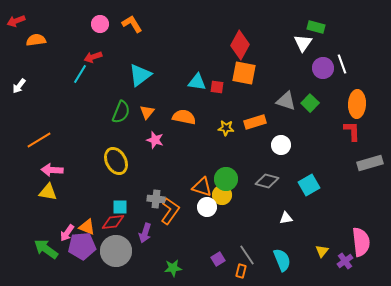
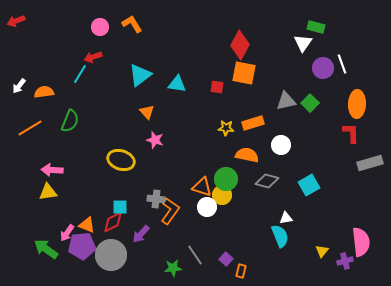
pink circle at (100, 24): moved 3 px down
orange semicircle at (36, 40): moved 8 px right, 52 px down
cyan triangle at (197, 82): moved 20 px left, 2 px down
gray triangle at (286, 101): rotated 30 degrees counterclockwise
green semicircle at (121, 112): moved 51 px left, 9 px down
orange triangle at (147, 112): rotated 21 degrees counterclockwise
orange semicircle at (184, 117): moved 63 px right, 38 px down
orange rectangle at (255, 122): moved 2 px left, 1 px down
red L-shape at (352, 131): moved 1 px left, 2 px down
orange line at (39, 140): moved 9 px left, 12 px up
yellow ellipse at (116, 161): moved 5 px right, 1 px up; rotated 44 degrees counterclockwise
yellow triangle at (48, 192): rotated 18 degrees counterclockwise
red diamond at (113, 222): rotated 20 degrees counterclockwise
orange triangle at (87, 227): moved 2 px up
purple arrow at (145, 233): moved 4 px left, 1 px down; rotated 24 degrees clockwise
gray circle at (116, 251): moved 5 px left, 4 px down
gray line at (247, 255): moved 52 px left
purple square at (218, 259): moved 8 px right; rotated 16 degrees counterclockwise
cyan semicircle at (282, 260): moved 2 px left, 24 px up
purple cross at (345, 261): rotated 21 degrees clockwise
